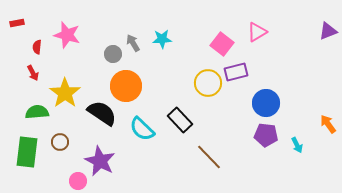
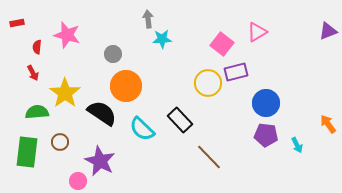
gray arrow: moved 15 px right, 24 px up; rotated 24 degrees clockwise
